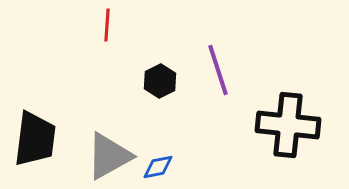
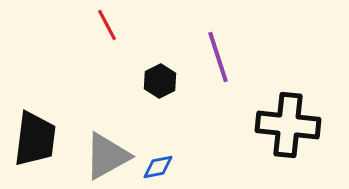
red line: rotated 32 degrees counterclockwise
purple line: moved 13 px up
gray triangle: moved 2 px left
